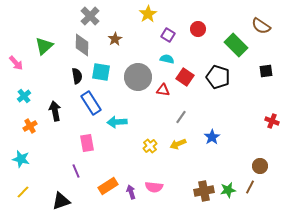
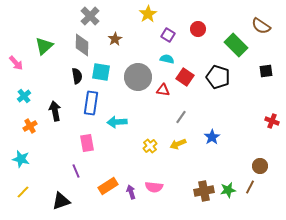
blue rectangle: rotated 40 degrees clockwise
